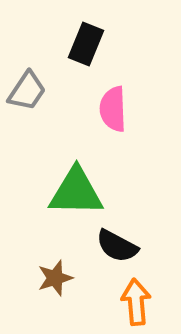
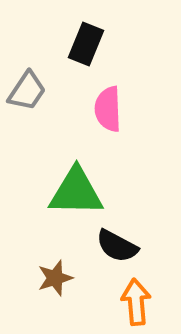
pink semicircle: moved 5 px left
